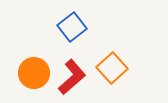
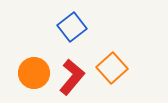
red L-shape: rotated 9 degrees counterclockwise
